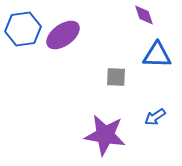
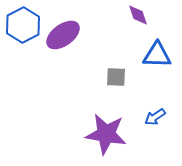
purple diamond: moved 6 px left
blue hexagon: moved 4 px up; rotated 20 degrees counterclockwise
purple star: moved 1 px right, 1 px up
